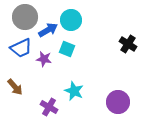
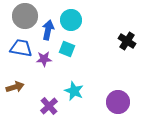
gray circle: moved 1 px up
blue arrow: rotated 48 degrees counterclockwise
black cross: moved 1 px left, 3 px up
blue trapezoid: rotated 145 degrees counterclockwise
purple star: rotated 14 degrees counterclockwise
brown arrow: rotated 66 degrees counterclockwise
purple cross: moved 1 px up; rotated 18 degrees clockwise
